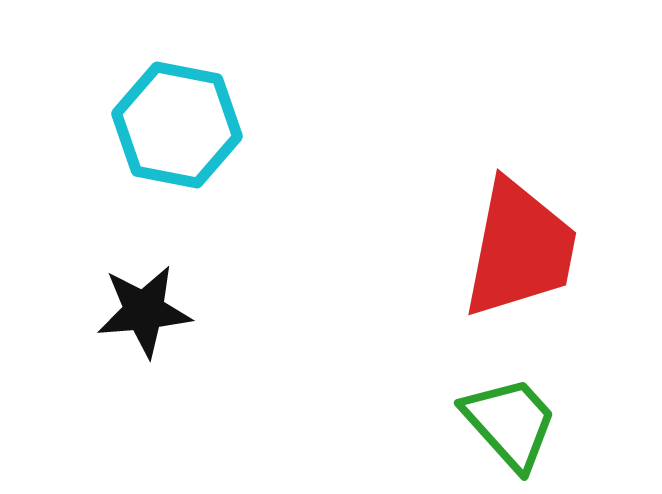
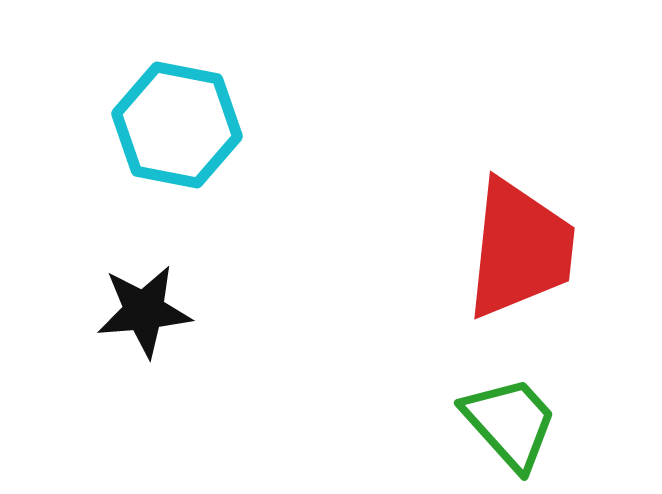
red trapezoid: rotated 5 degrees counterclockwise
